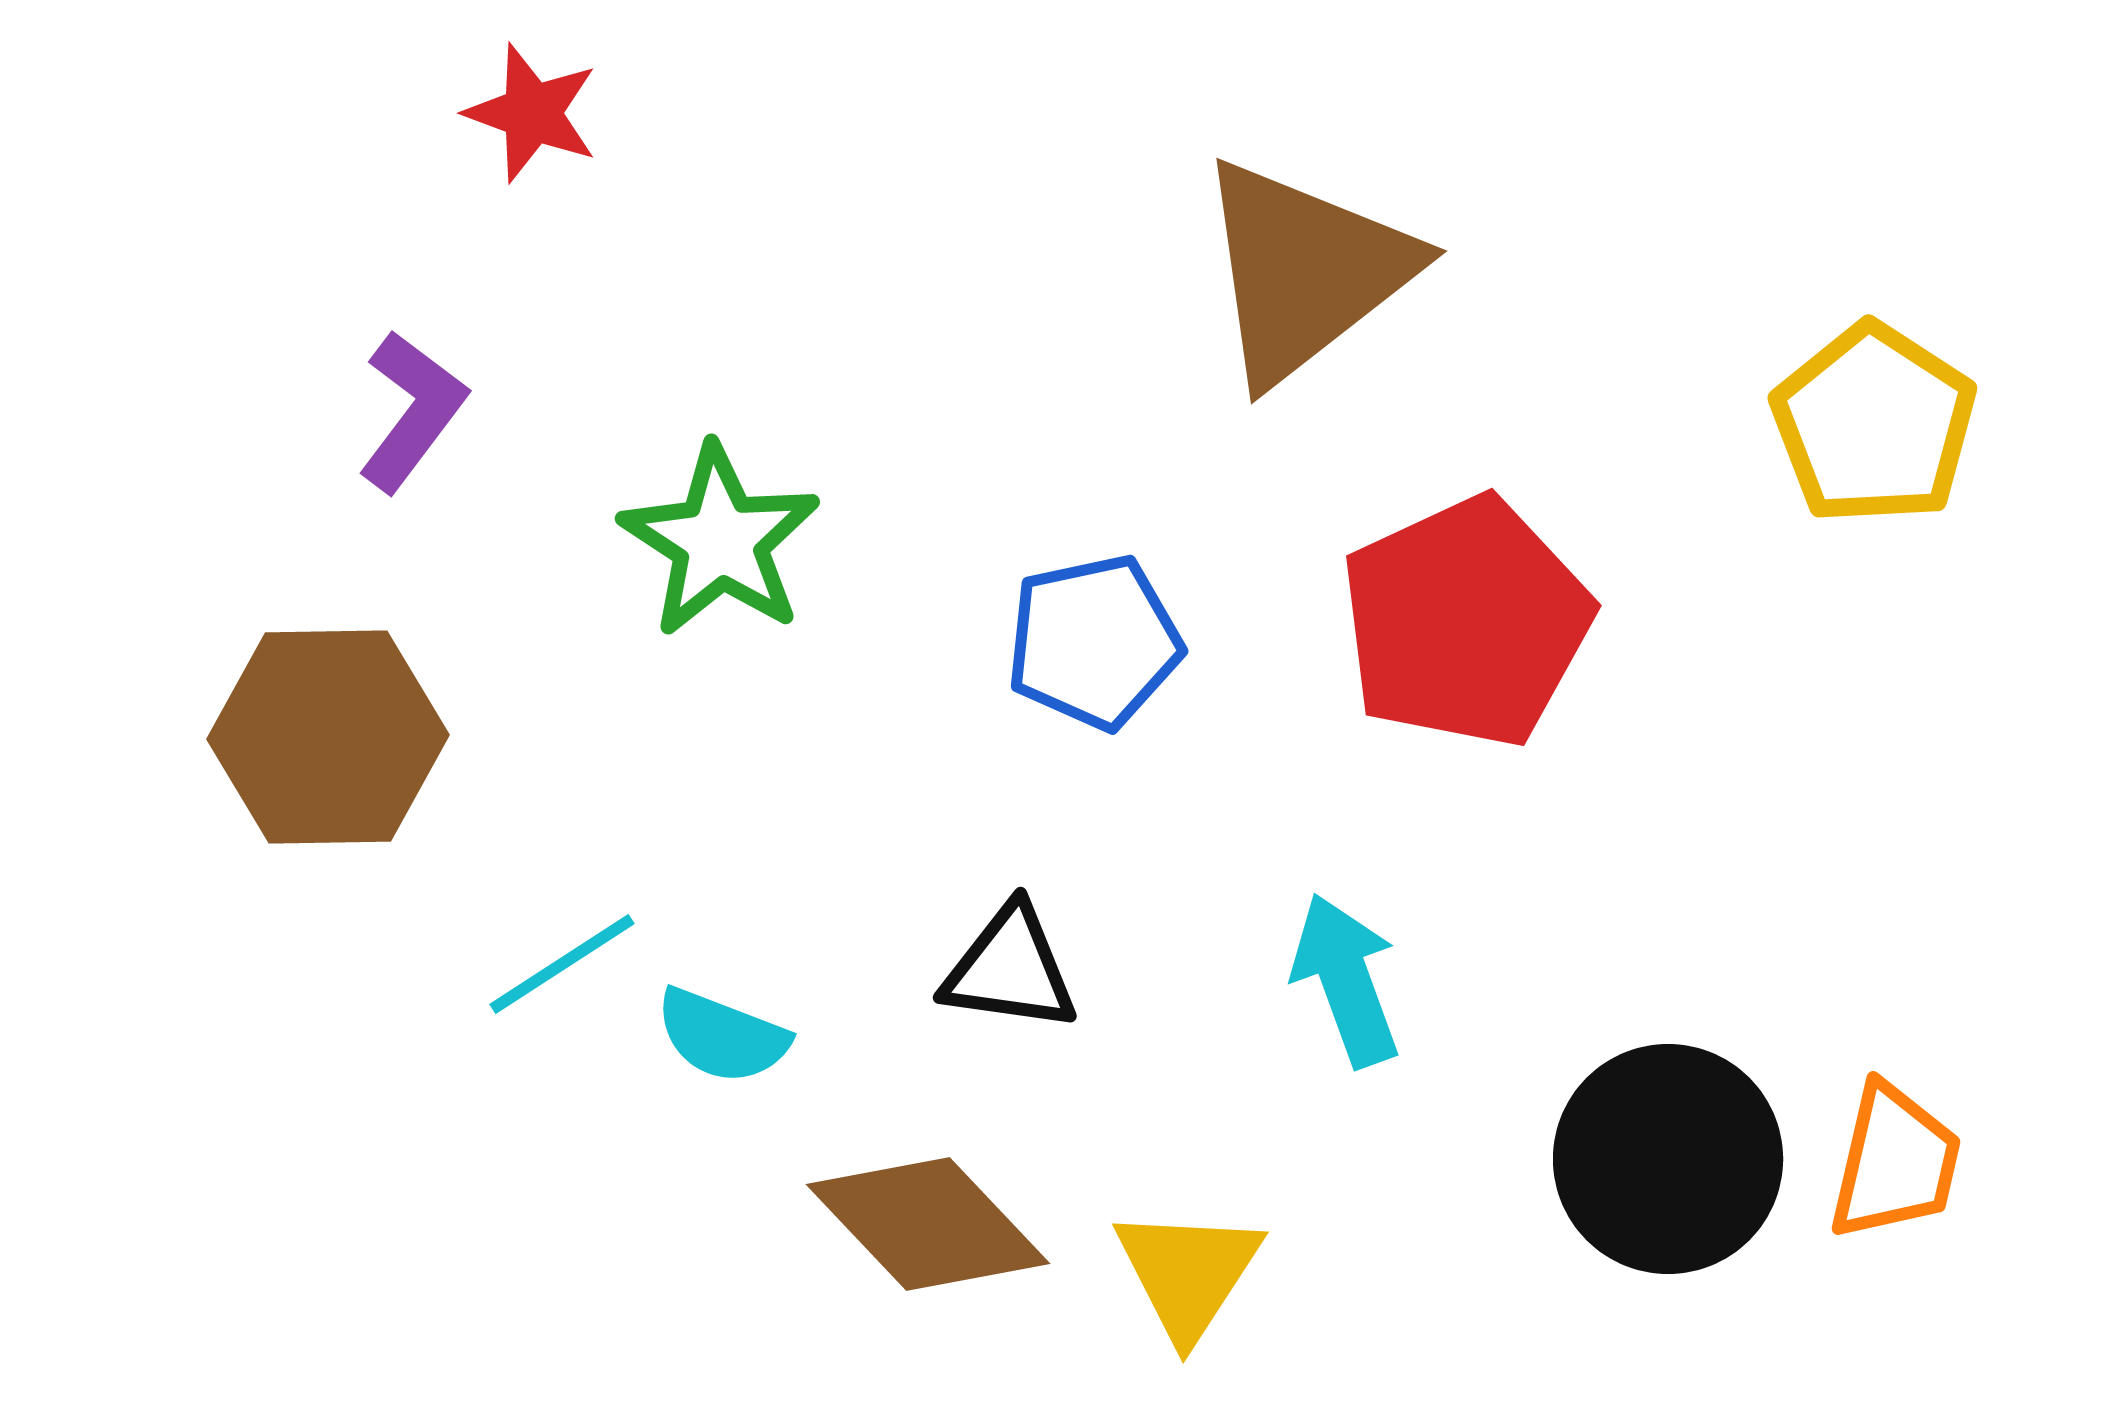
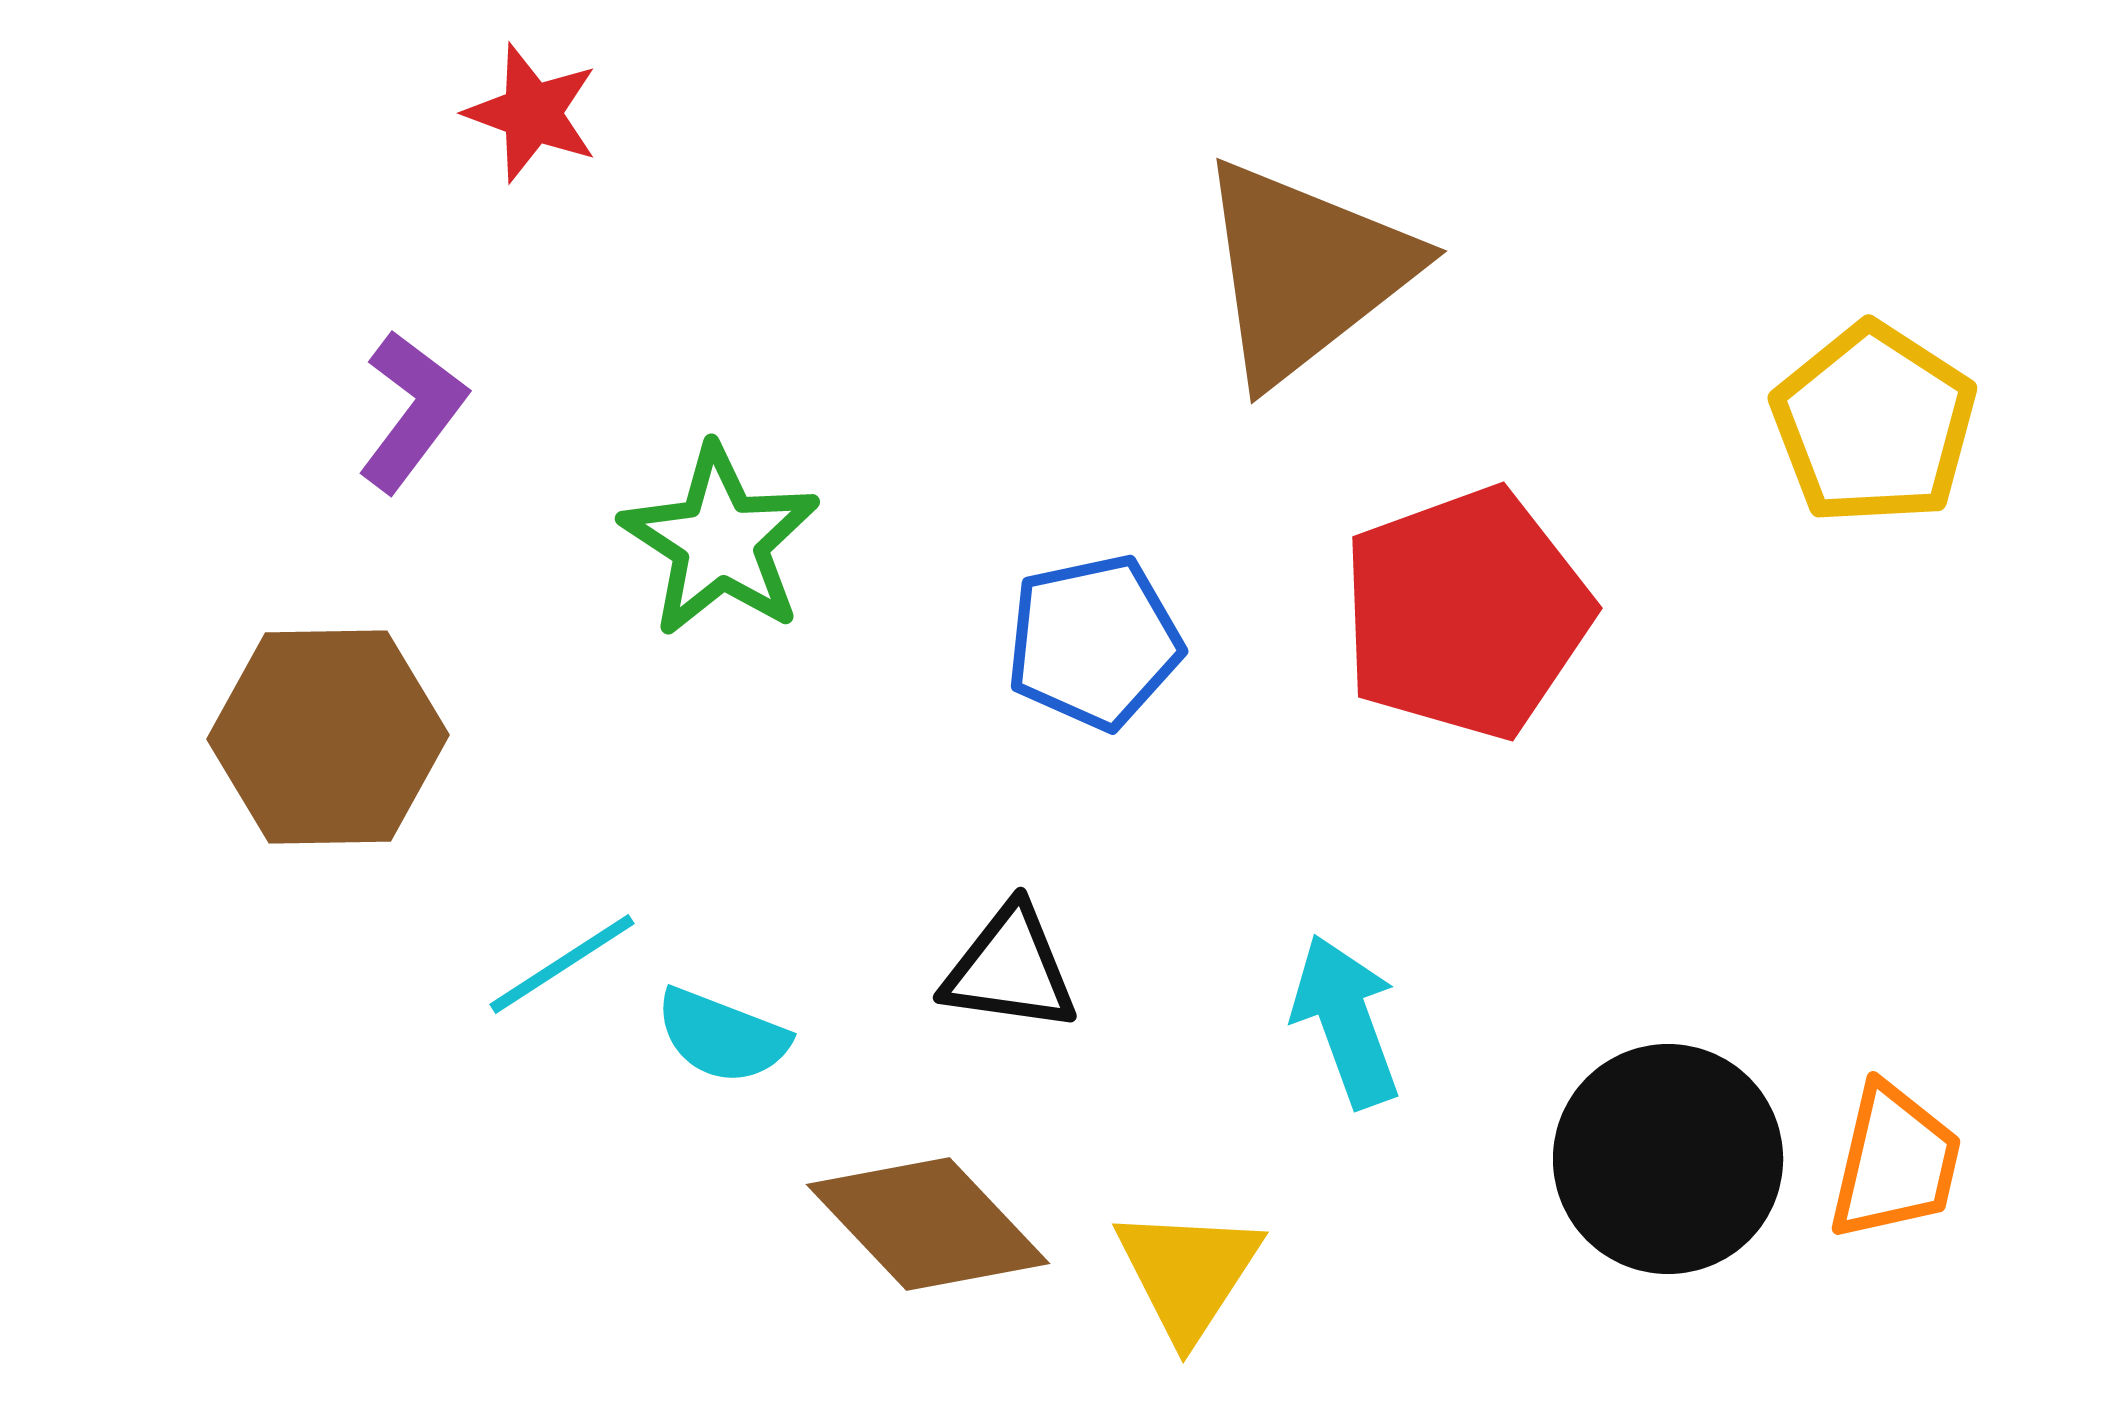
red pentagon: moved 9 px up; rotated 5 degrees clockwise
cyan arrow: moved 41 px down
